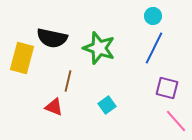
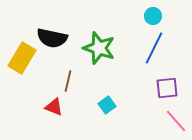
yellow rectangle: rotated 16 degrees clockwise
purple square: rotated 20 degrees counterclockwise
